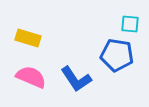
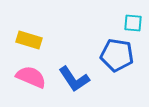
cyan square: moved 3 px right, 1 px up
yellow rectangle: moved 1 px right, 2 px down
blue L-shape: moved 2 px left
